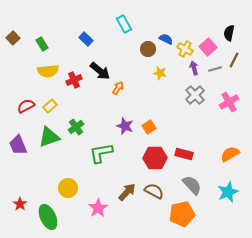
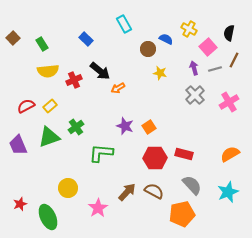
yellow cross: moved 4 px right, 20 px up
orange arrow: rotated 152 degrees counterclockwise
green L-shape: rotated 15 degrees clockwise
red star: rotated 16 degrees clockwise
